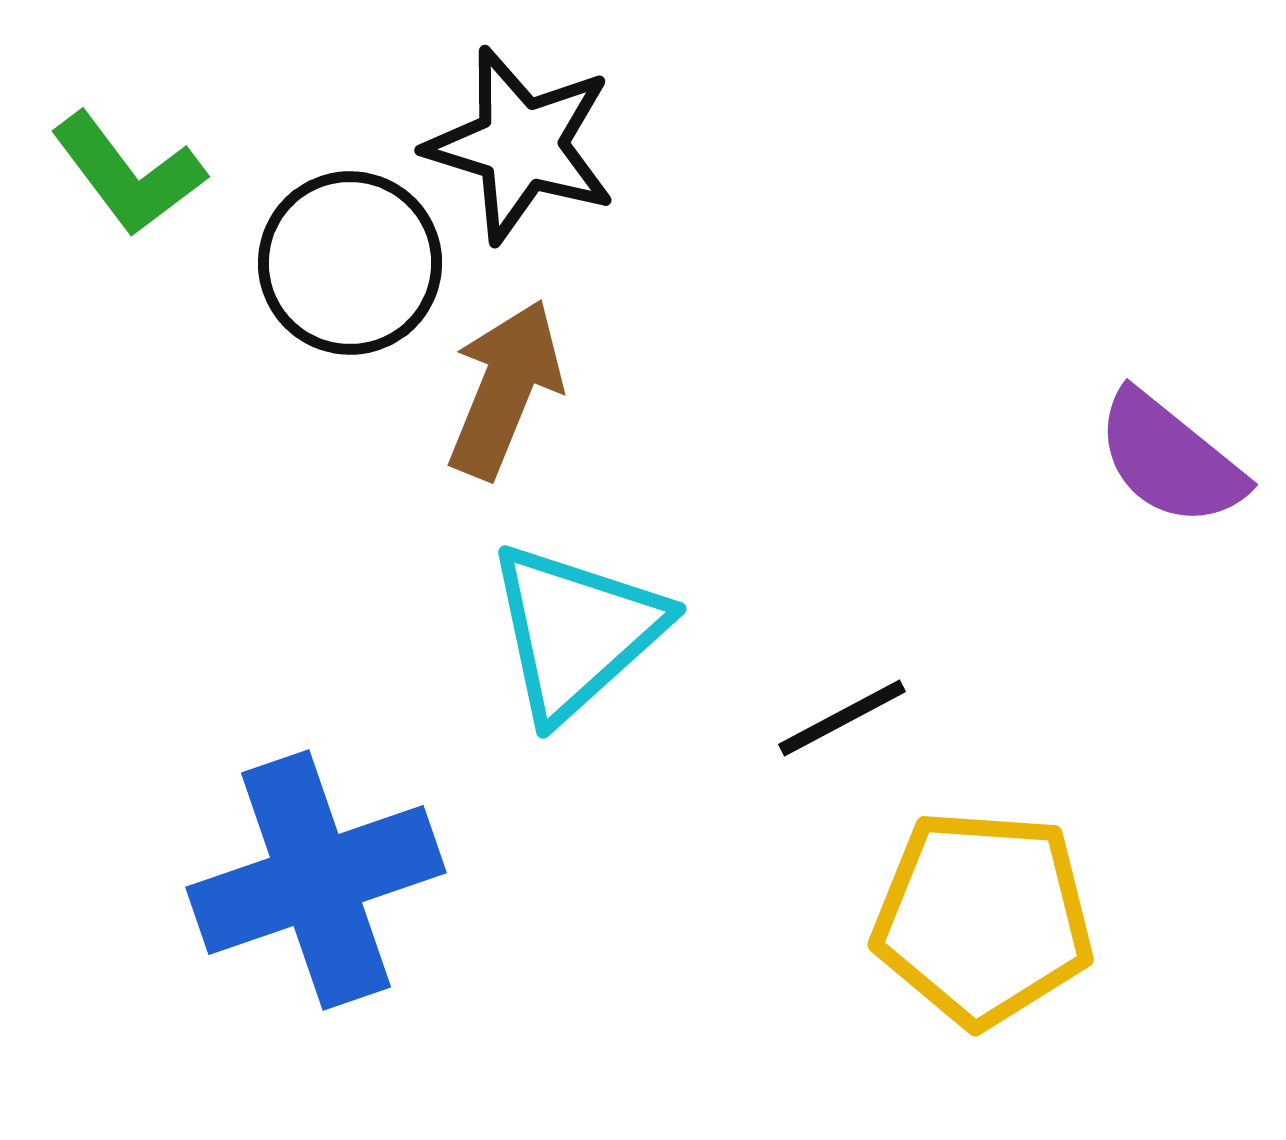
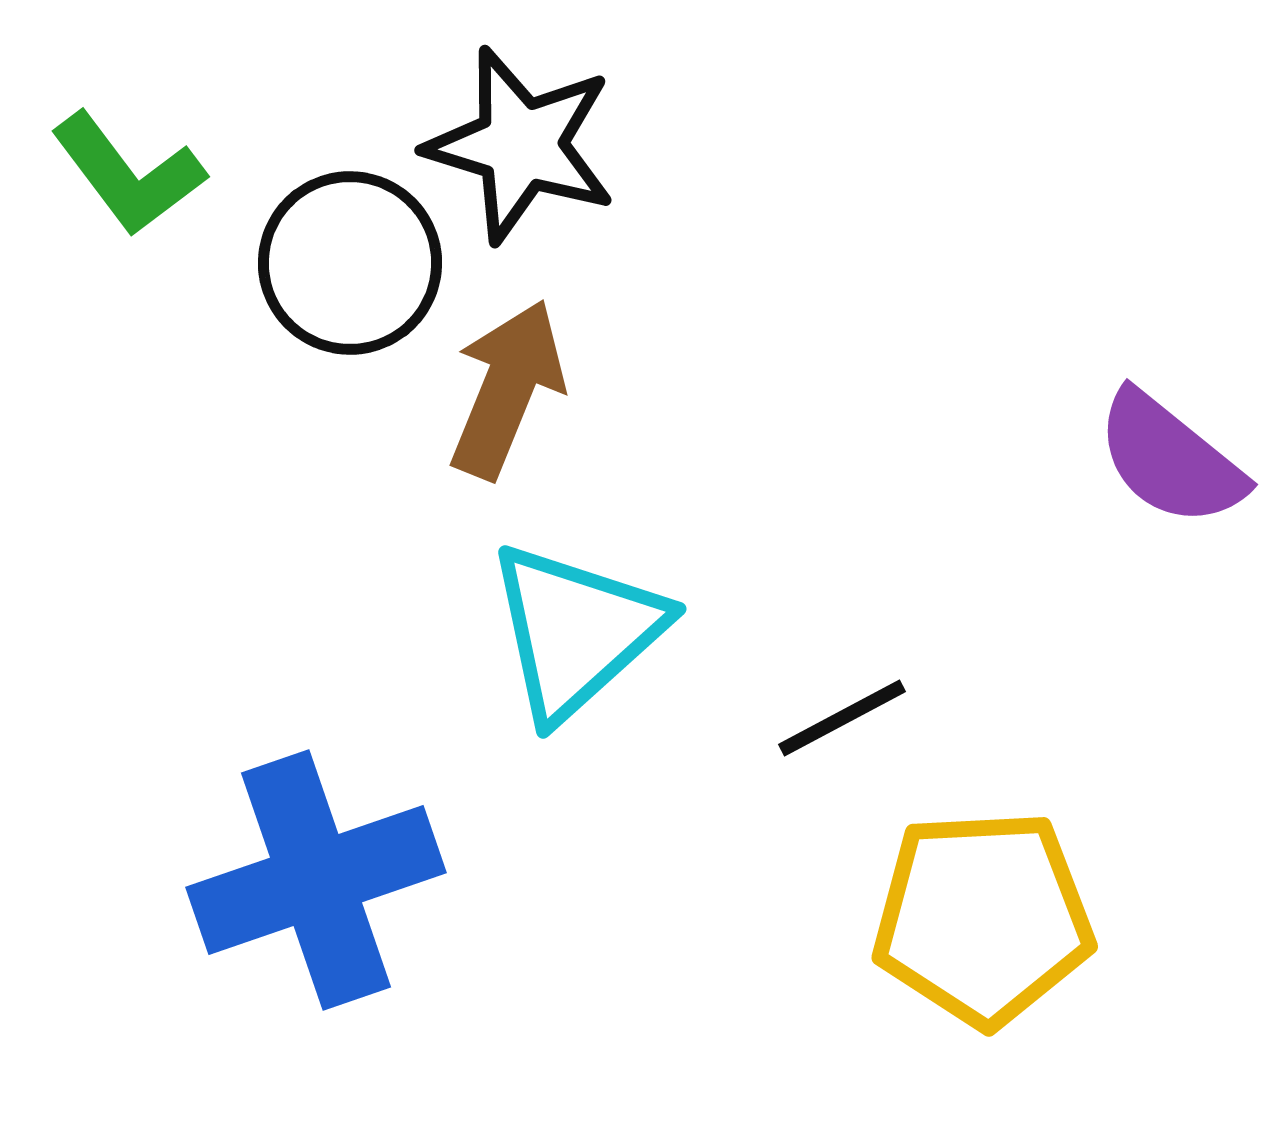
brown arrow: moved 2 px right
yellow pentagon: rotated 7 degrees counterclockwise
